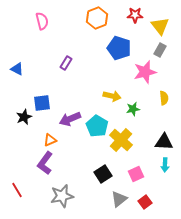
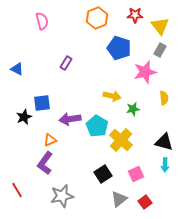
purple arrow: rotated 15 degrees clockwise
black triangle: rotated 12 degrees clockwise
